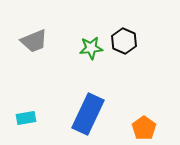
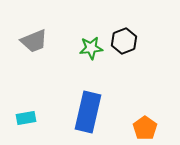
black hexagon: rotated 15 degrees clockwise
blue rectangle: moved 2 px up; rotated 12 degrees counterclockwise
orange pentagon: moved 1 px right
